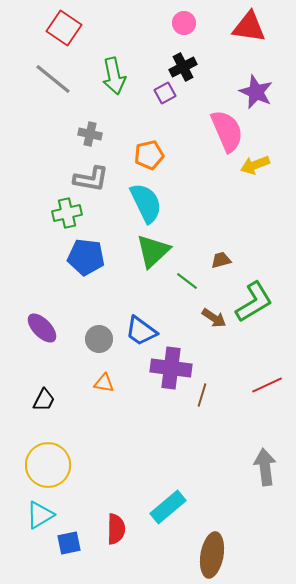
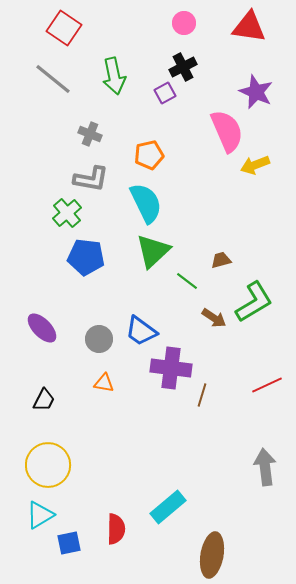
gray cross: rotated 10 degrees clockwise
green cross: rotated 28 degrees counterclockwise
